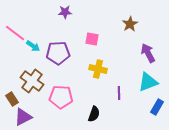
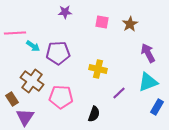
pink line: rotated 40 degrees counterclockwise
pink square: moved 10 px right, 17 px up
purple line: rotated 48 degrees clockwise
purple triangle: moved 2 px right; rotated 30 degrees counterclockwise
